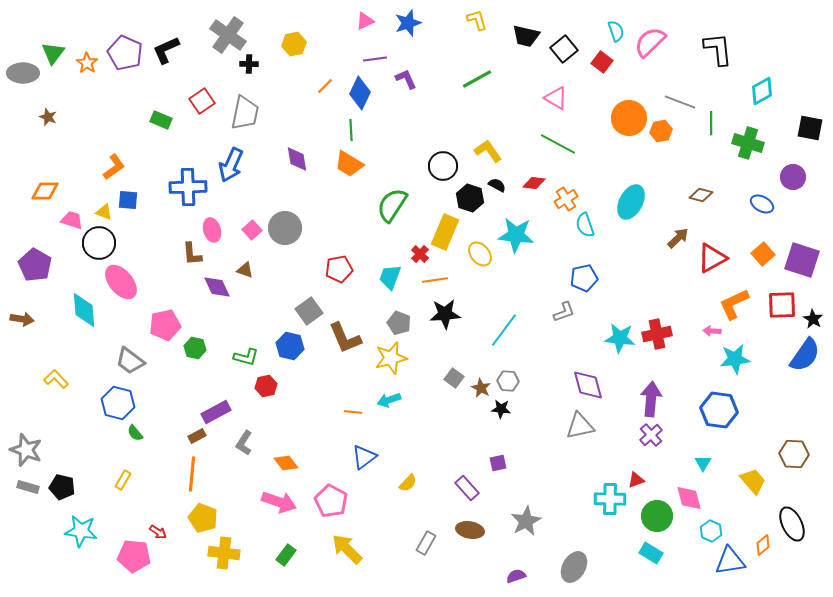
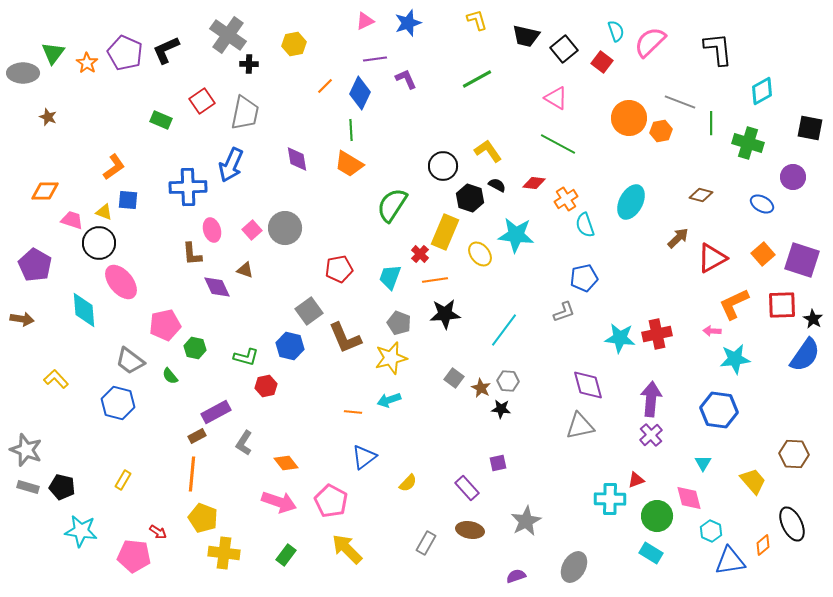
green semicircle at (135, 433): moved 35 px right, 57 px up
